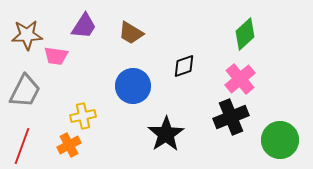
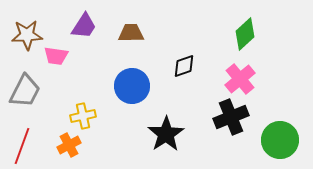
brown trapezoid: rotated 148 degrees clockwise
blue circle: moved 1 px left
